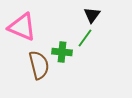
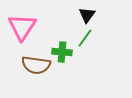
black triangle: moved 5 px left
pink triangle: rotated 40 degrees clockwise
brown semicircle: moved 3 px left; rotated 112 degrees clockwise
